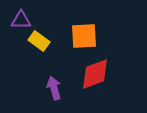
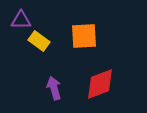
red diamond: moved 5 px right, 10 px down
